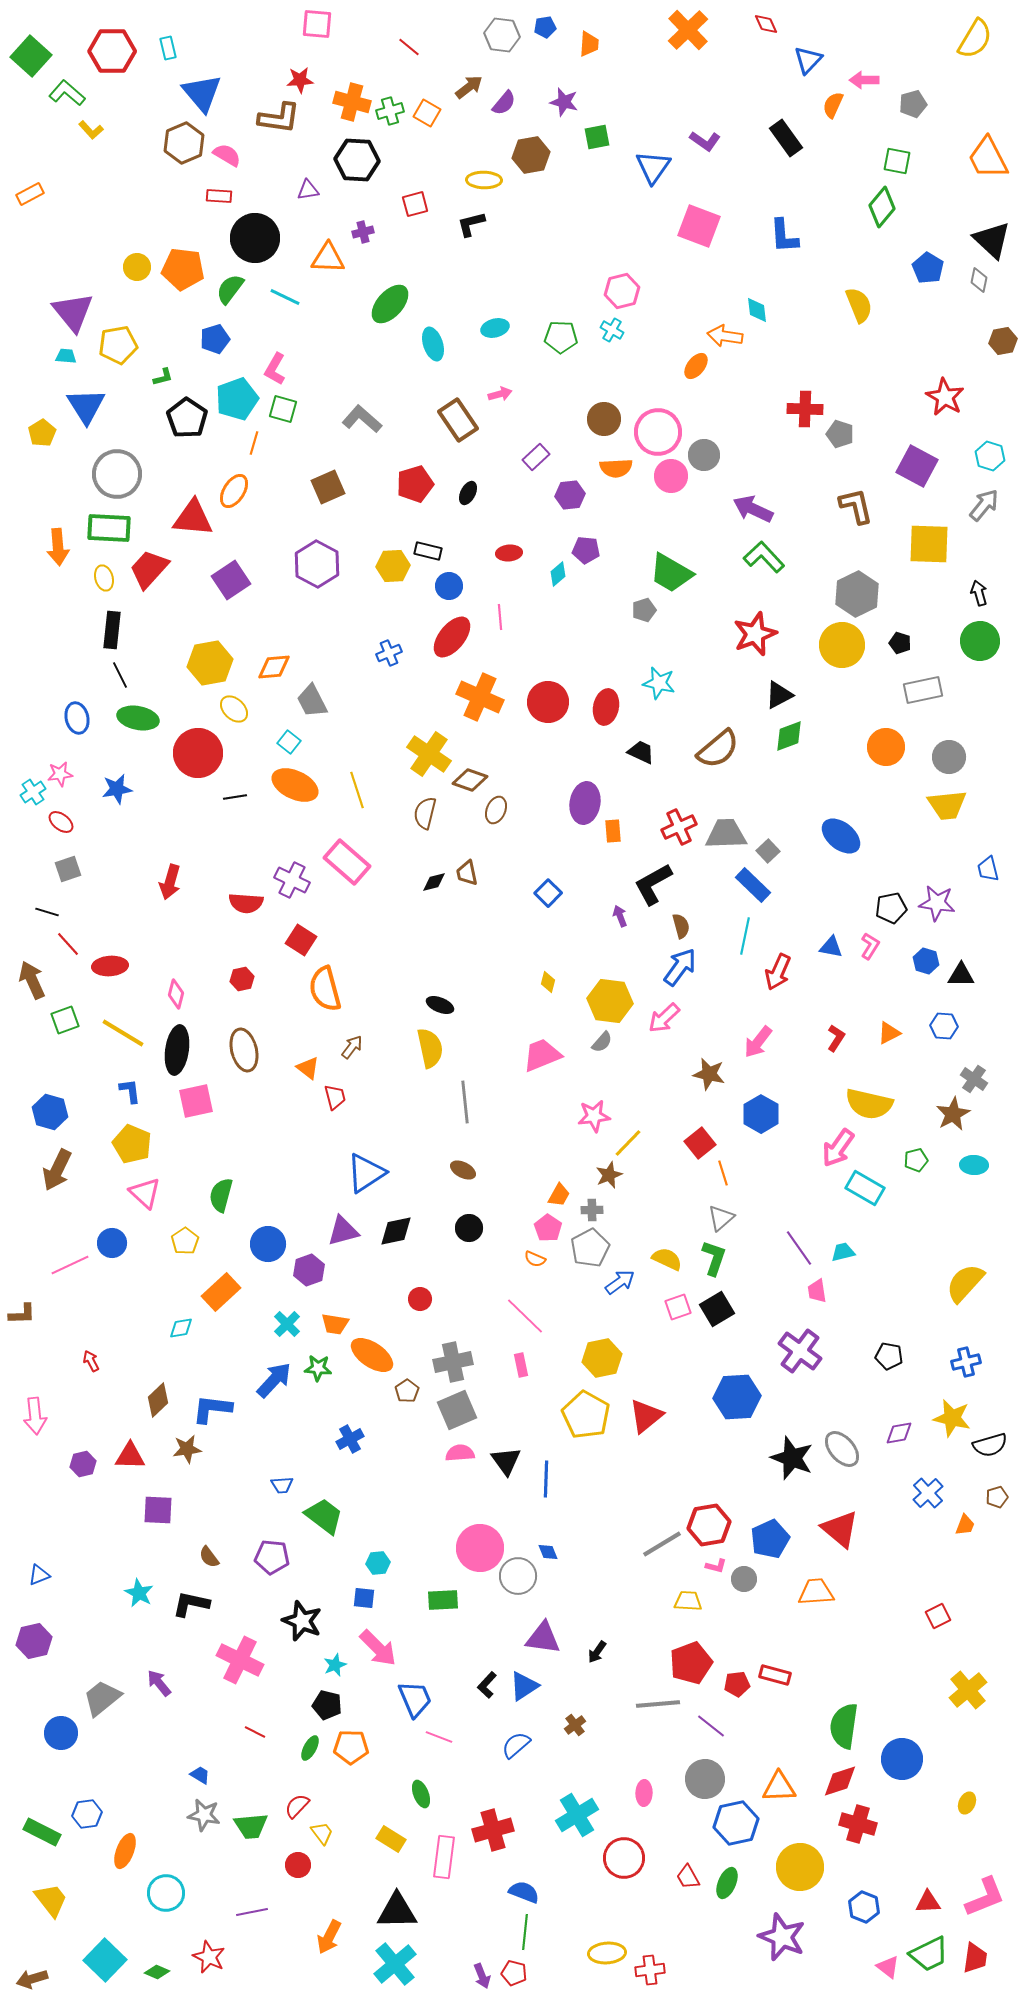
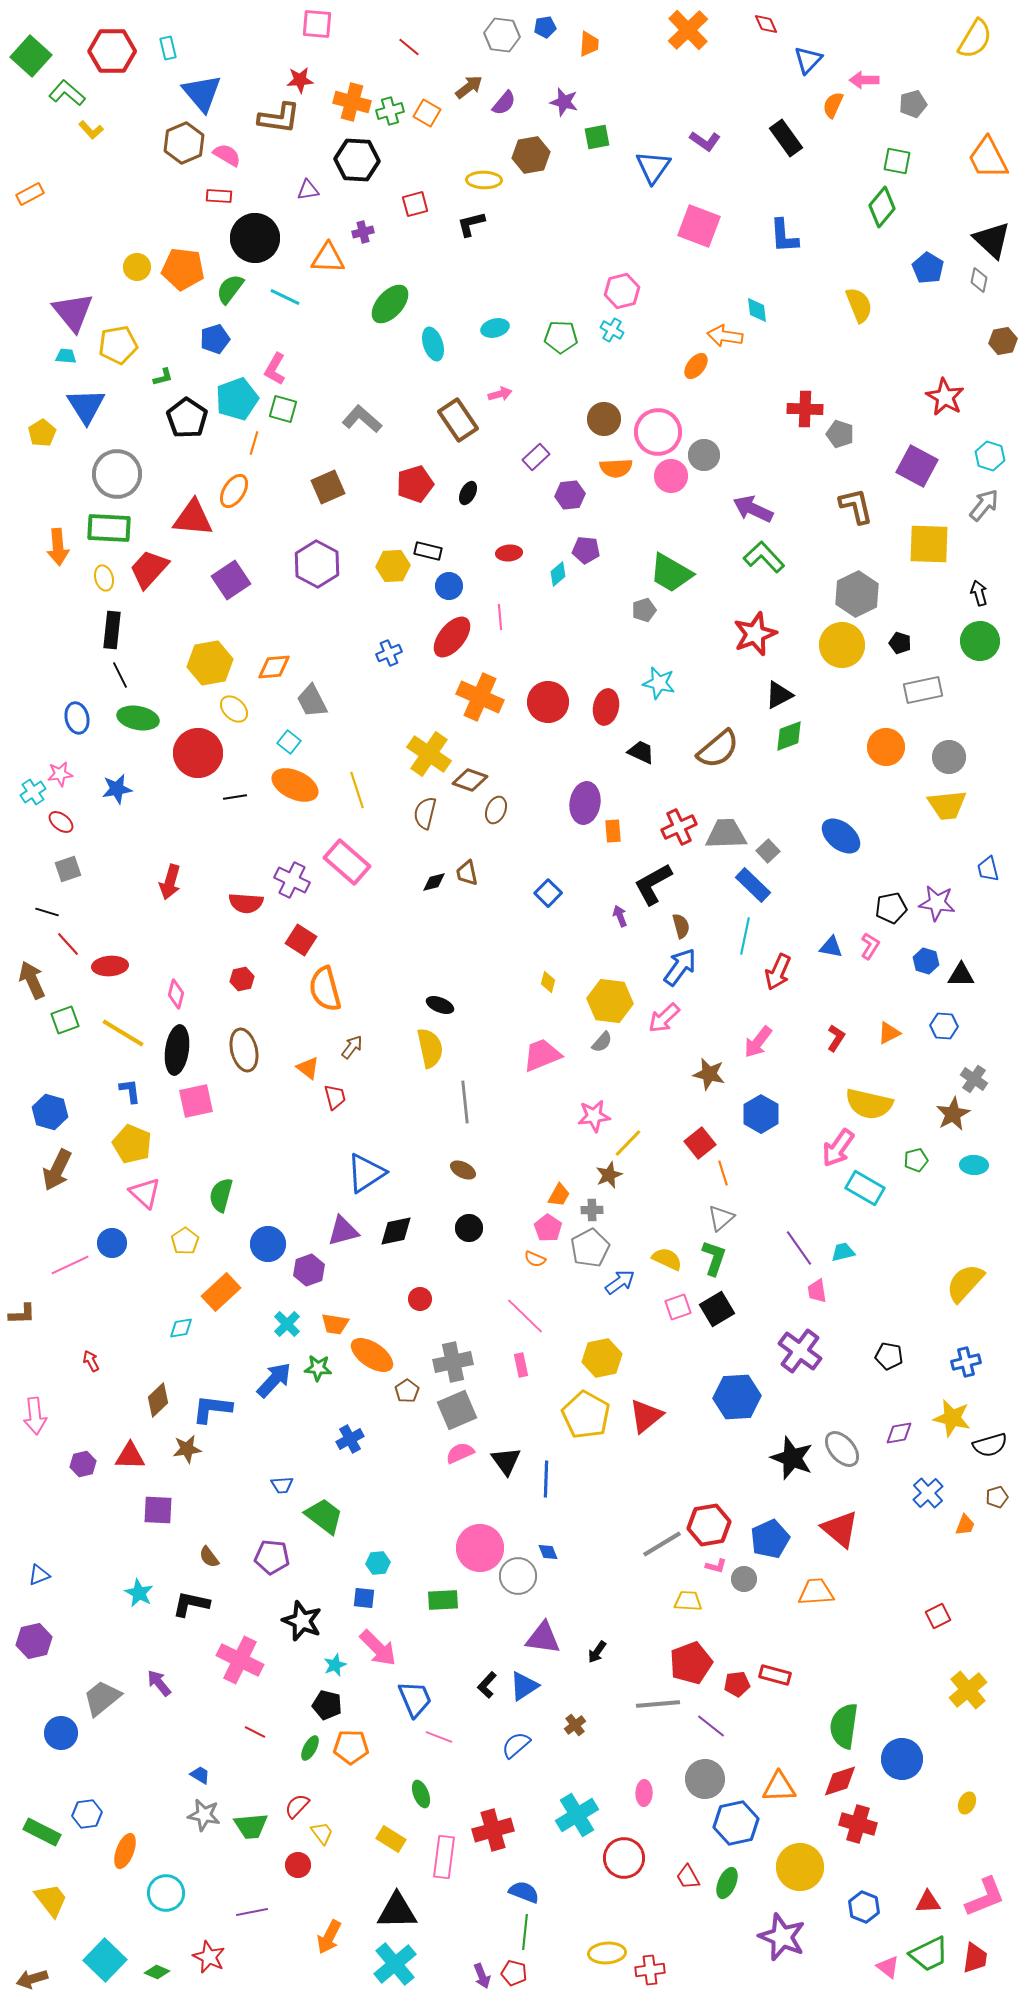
pink semicircle at (460, 1453): rotated 20 degrees counterclockwise
